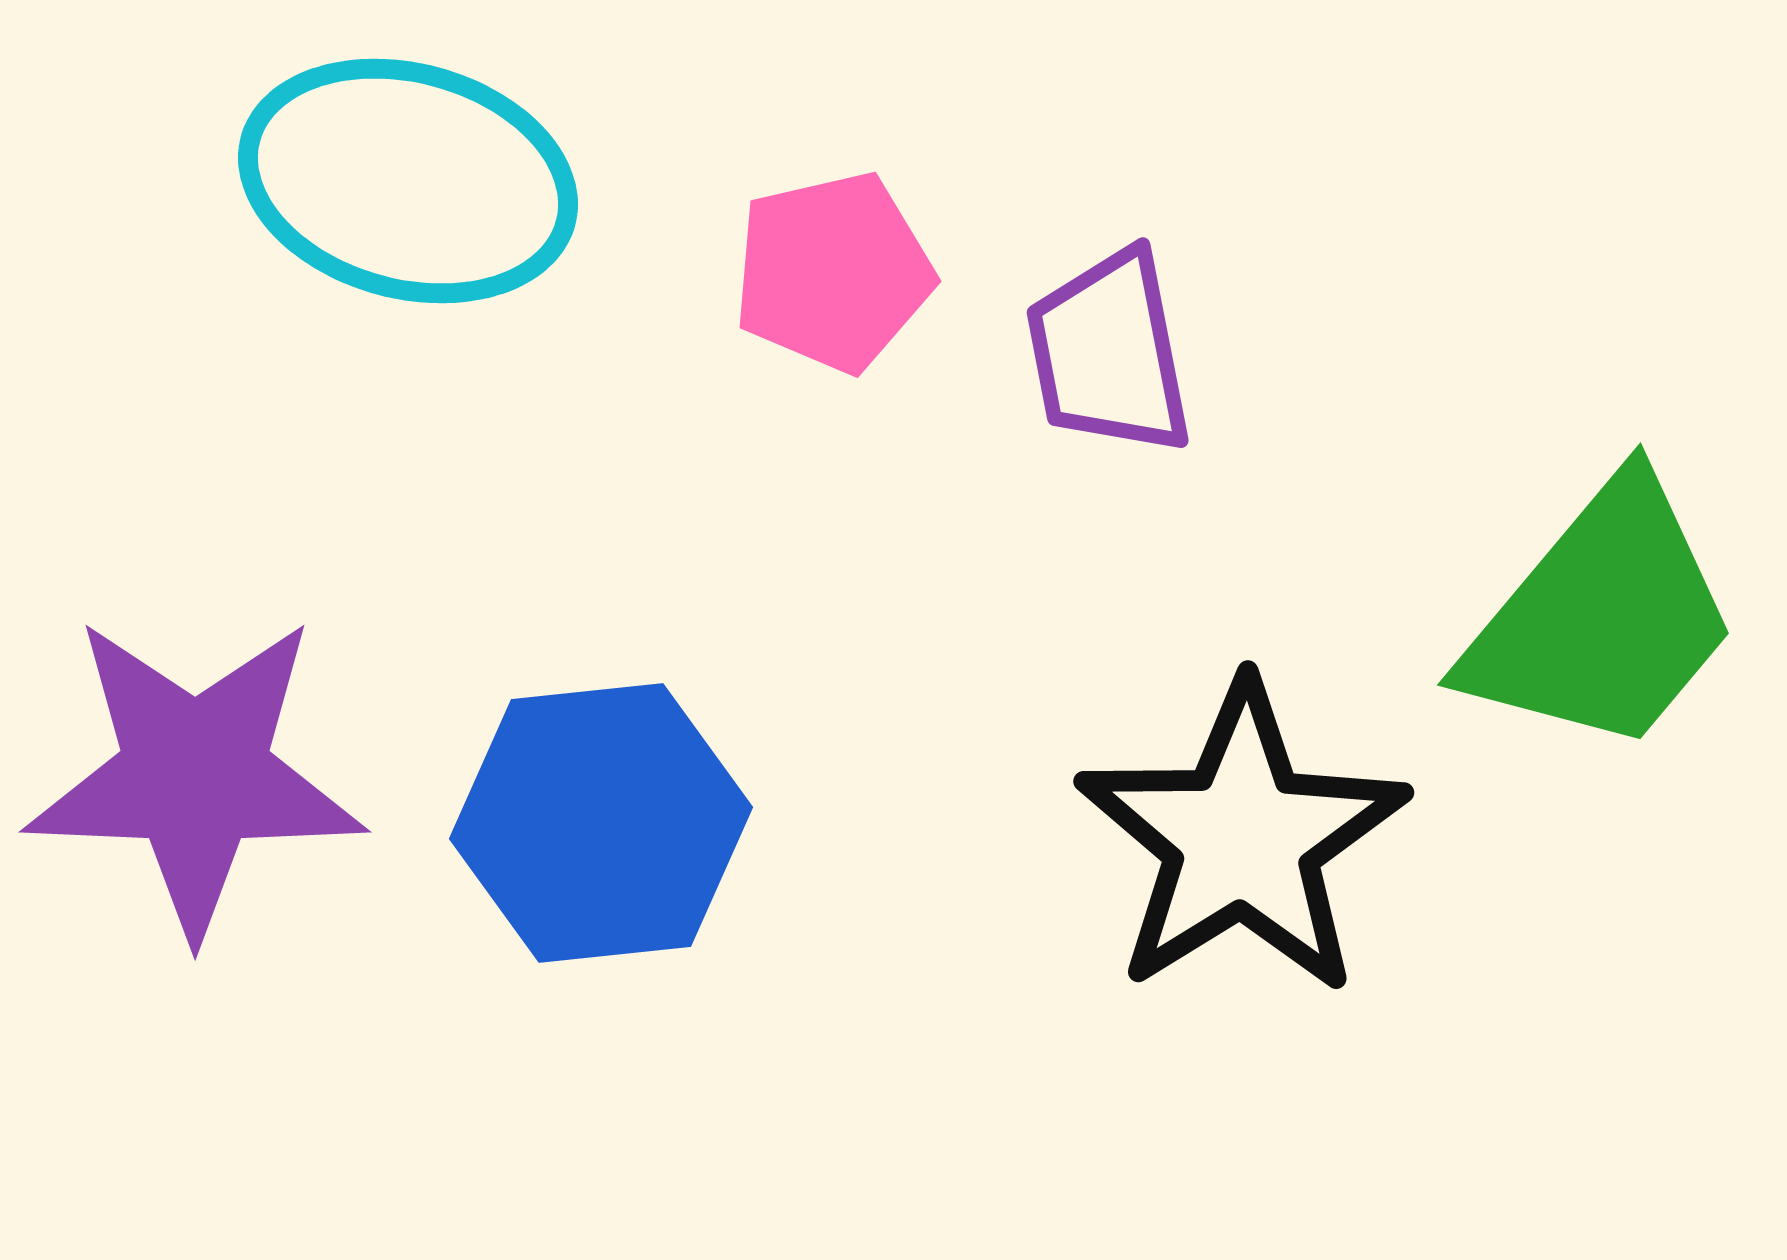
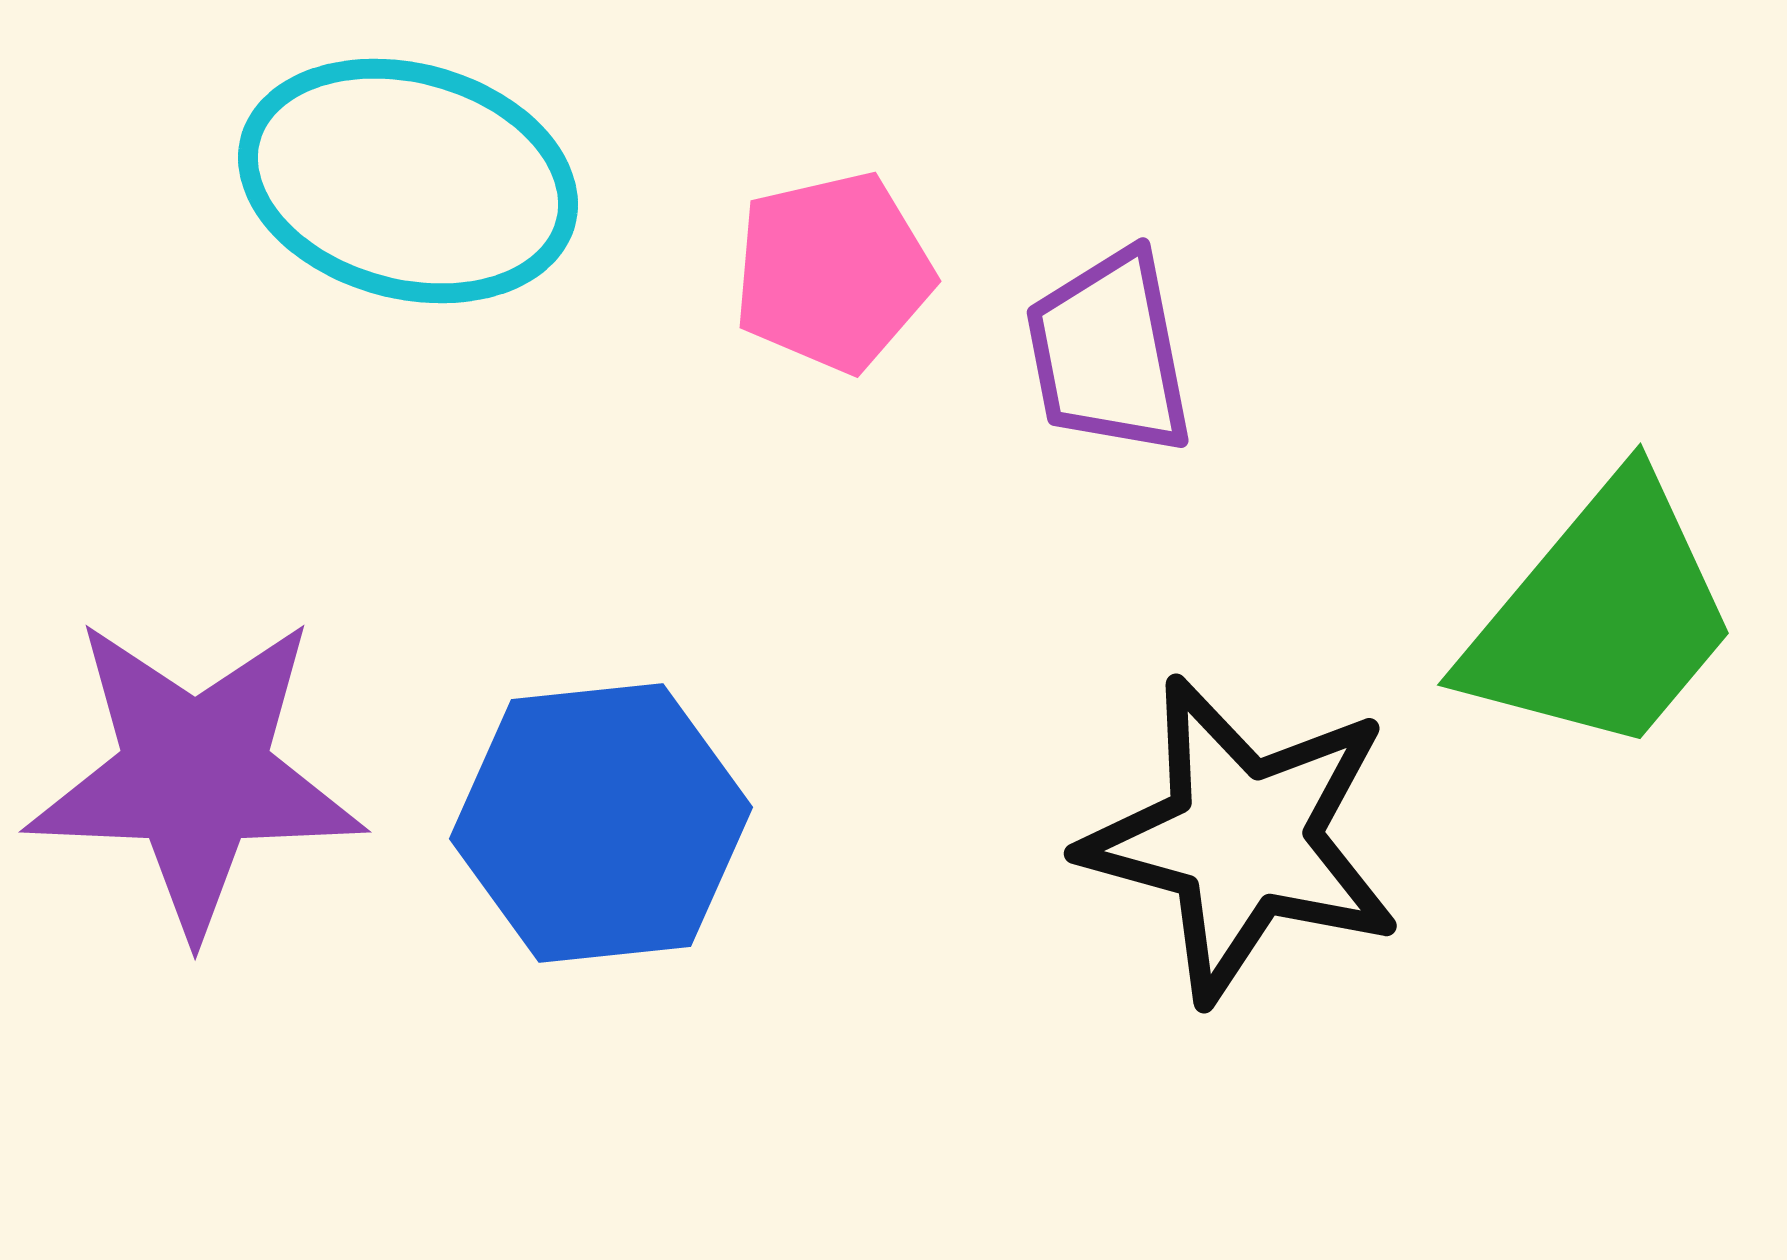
black star: rotated 25 degrees counterclockwise
